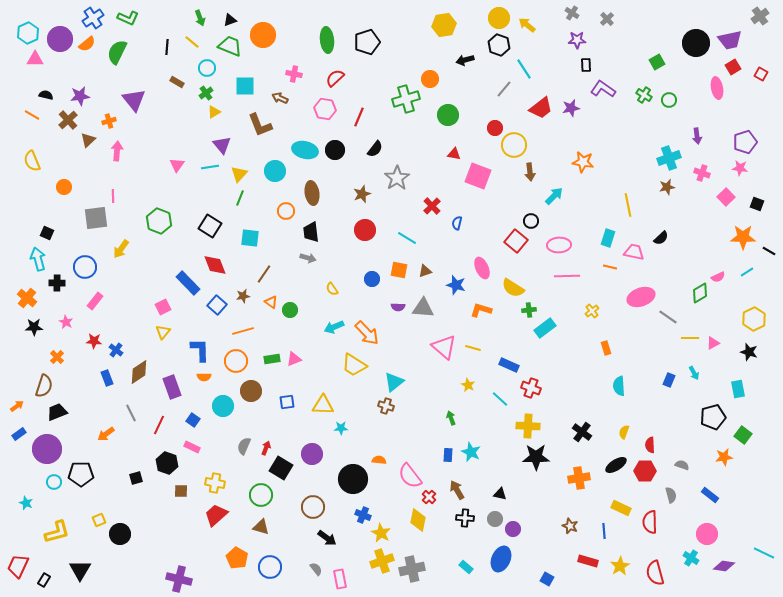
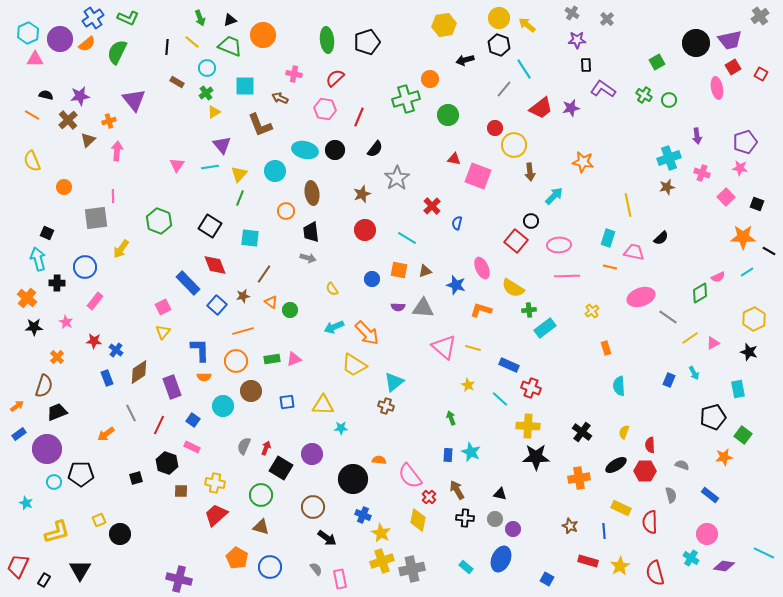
red triangle at (454, 154): moved 5 px down
yellow line at (690, 338): rotated 36 degrees counterclockwise
